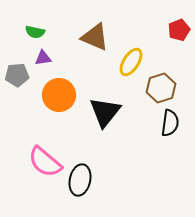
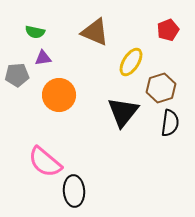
red pentagon: moved 11 px left
brown triangle: moved 5 px up
black triangle: moved 18 px right
black ellipse: moved 6 px left, 11 px down; rotated 16 degrees counterclockwise
